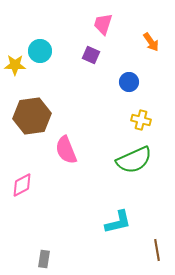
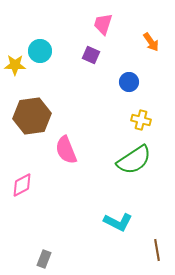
green semicircle: rotated 9 degrees counterclockwise
cyan L-shape: rotated 40 degrees clockwise
gray rectangle: rotated 12 degrees clockwise
